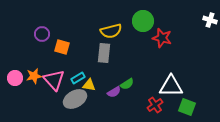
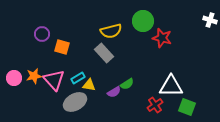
gray rectangle: rotated 48 degrees counterclockwise
pink circle: moved 1 px left
gray ellipse: moved 3 px down
